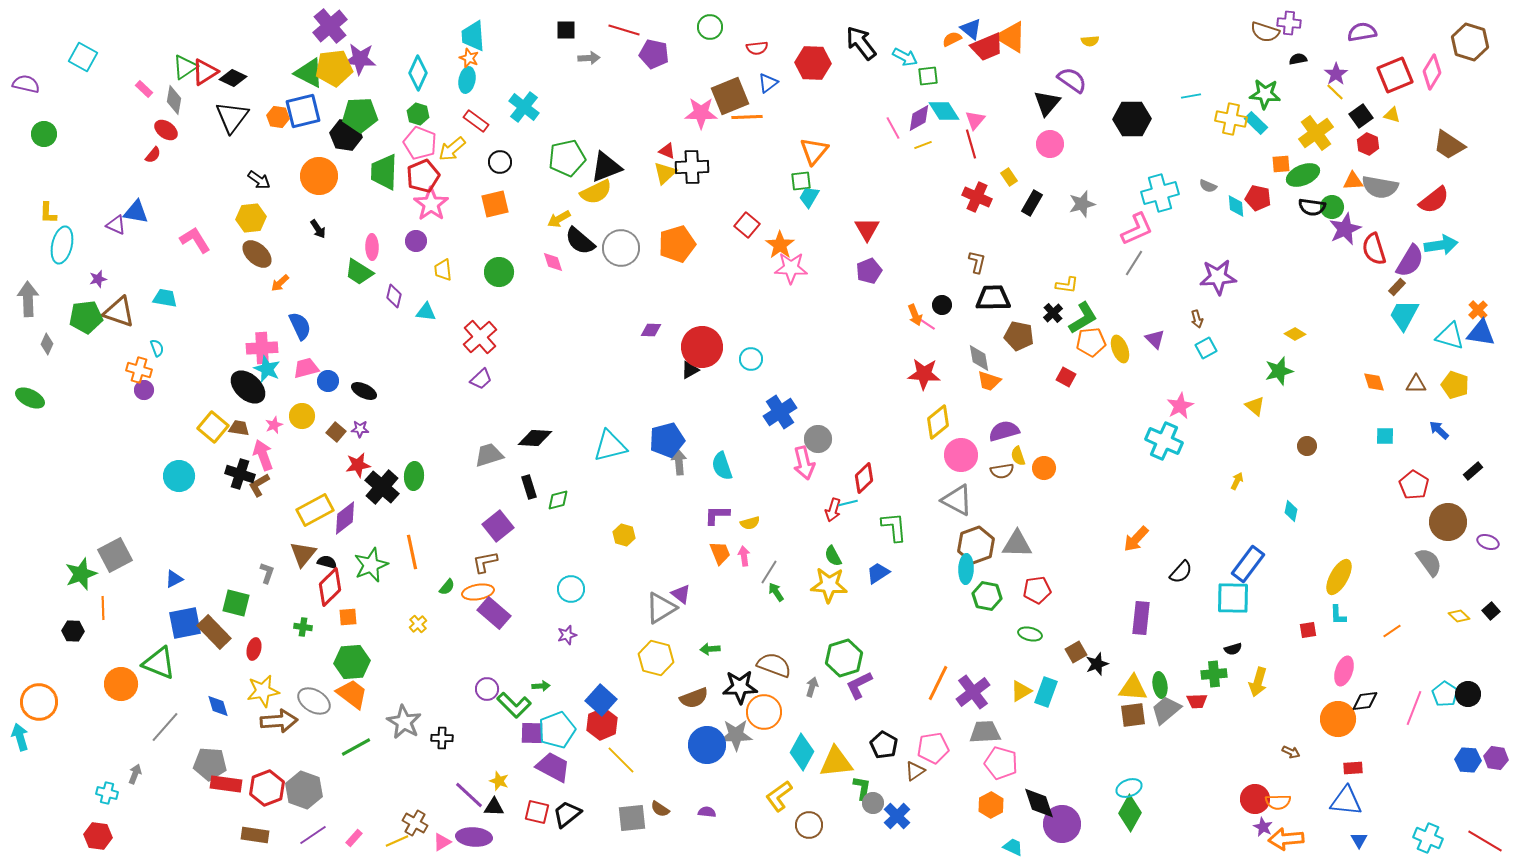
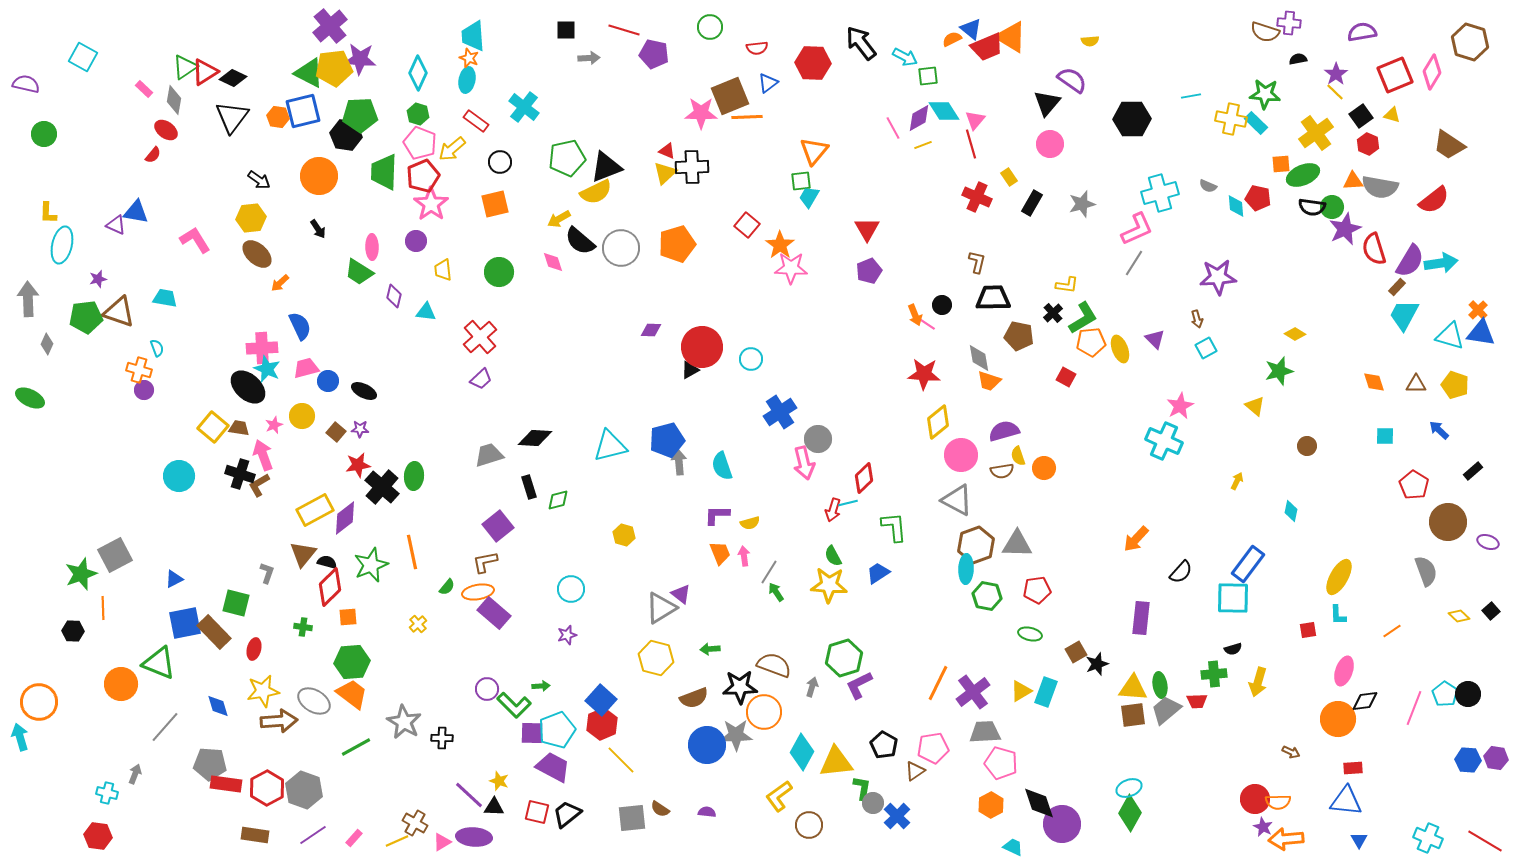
cyan arrow at (1441, 245): moved 18 px down
gray semicircle at (1429, 562): moved 3 px left, 9 px down; rotated 16 degrees clockwise
red hexagon at (267, 788): rotated 8 degrees counterclockwise
